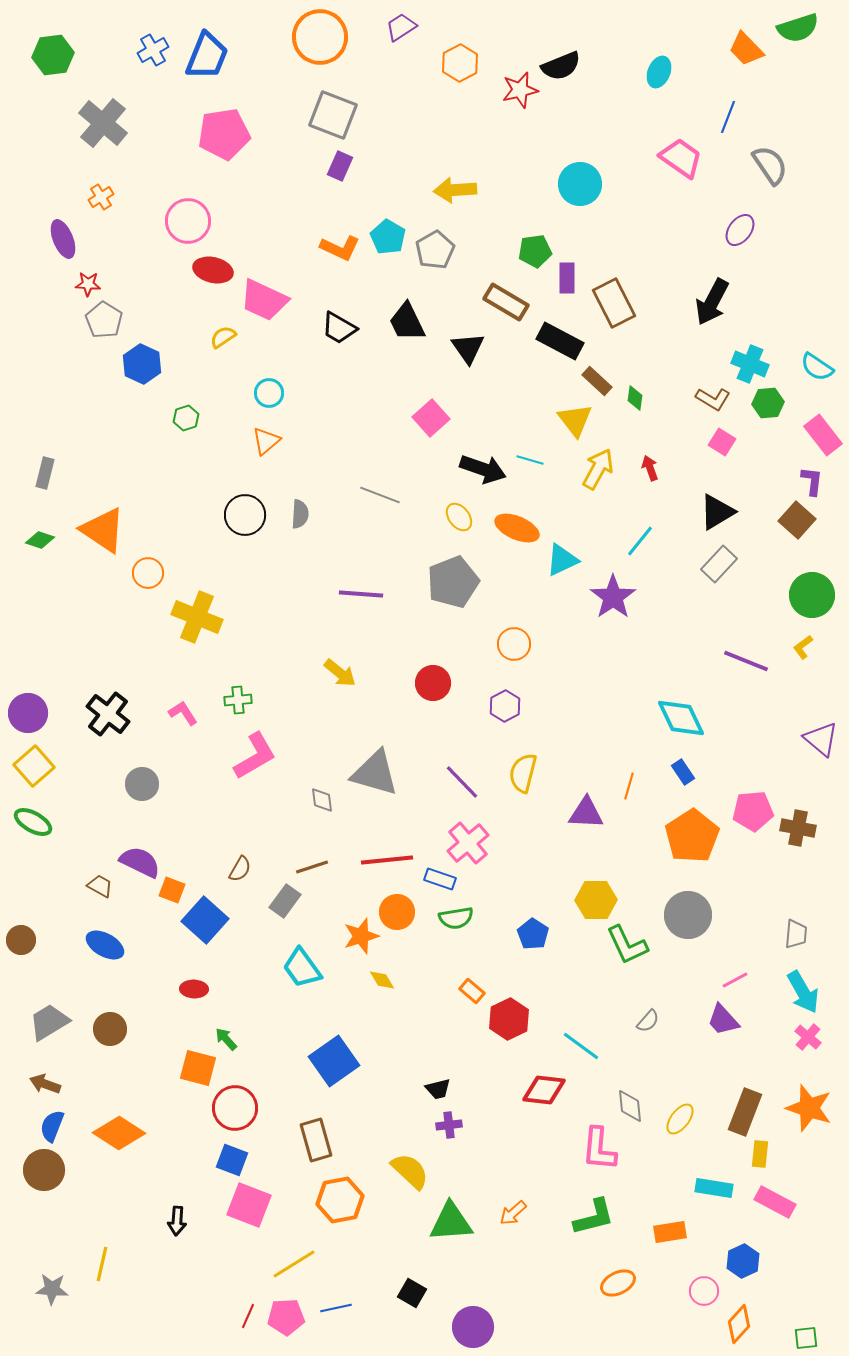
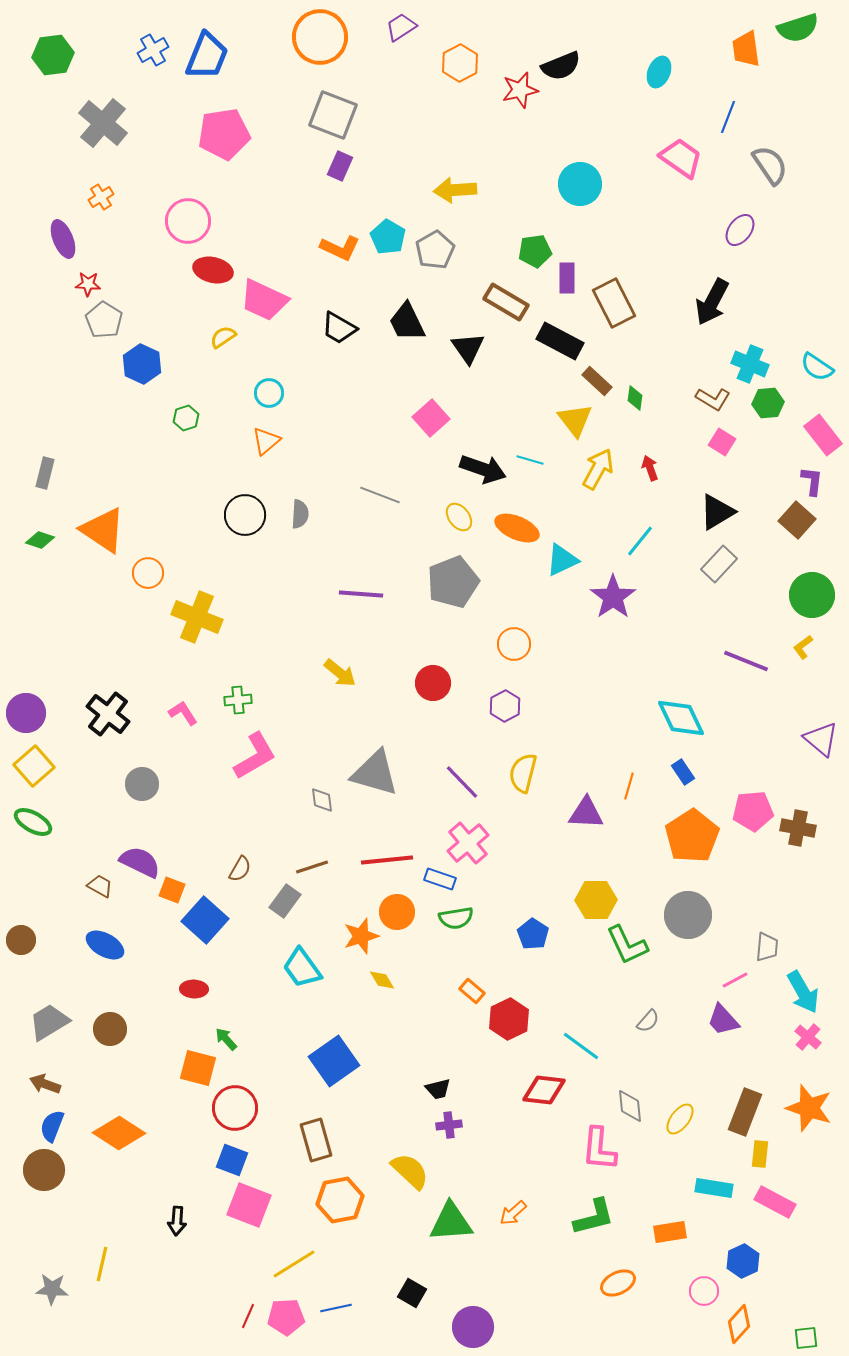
orange trapezoid at (746, 49): rotated 36 degrees clockwise
purple circle at (28, 713): moved 2 px left
gray trapezoid at (796, 934): moved 29 px left, 13 px down
